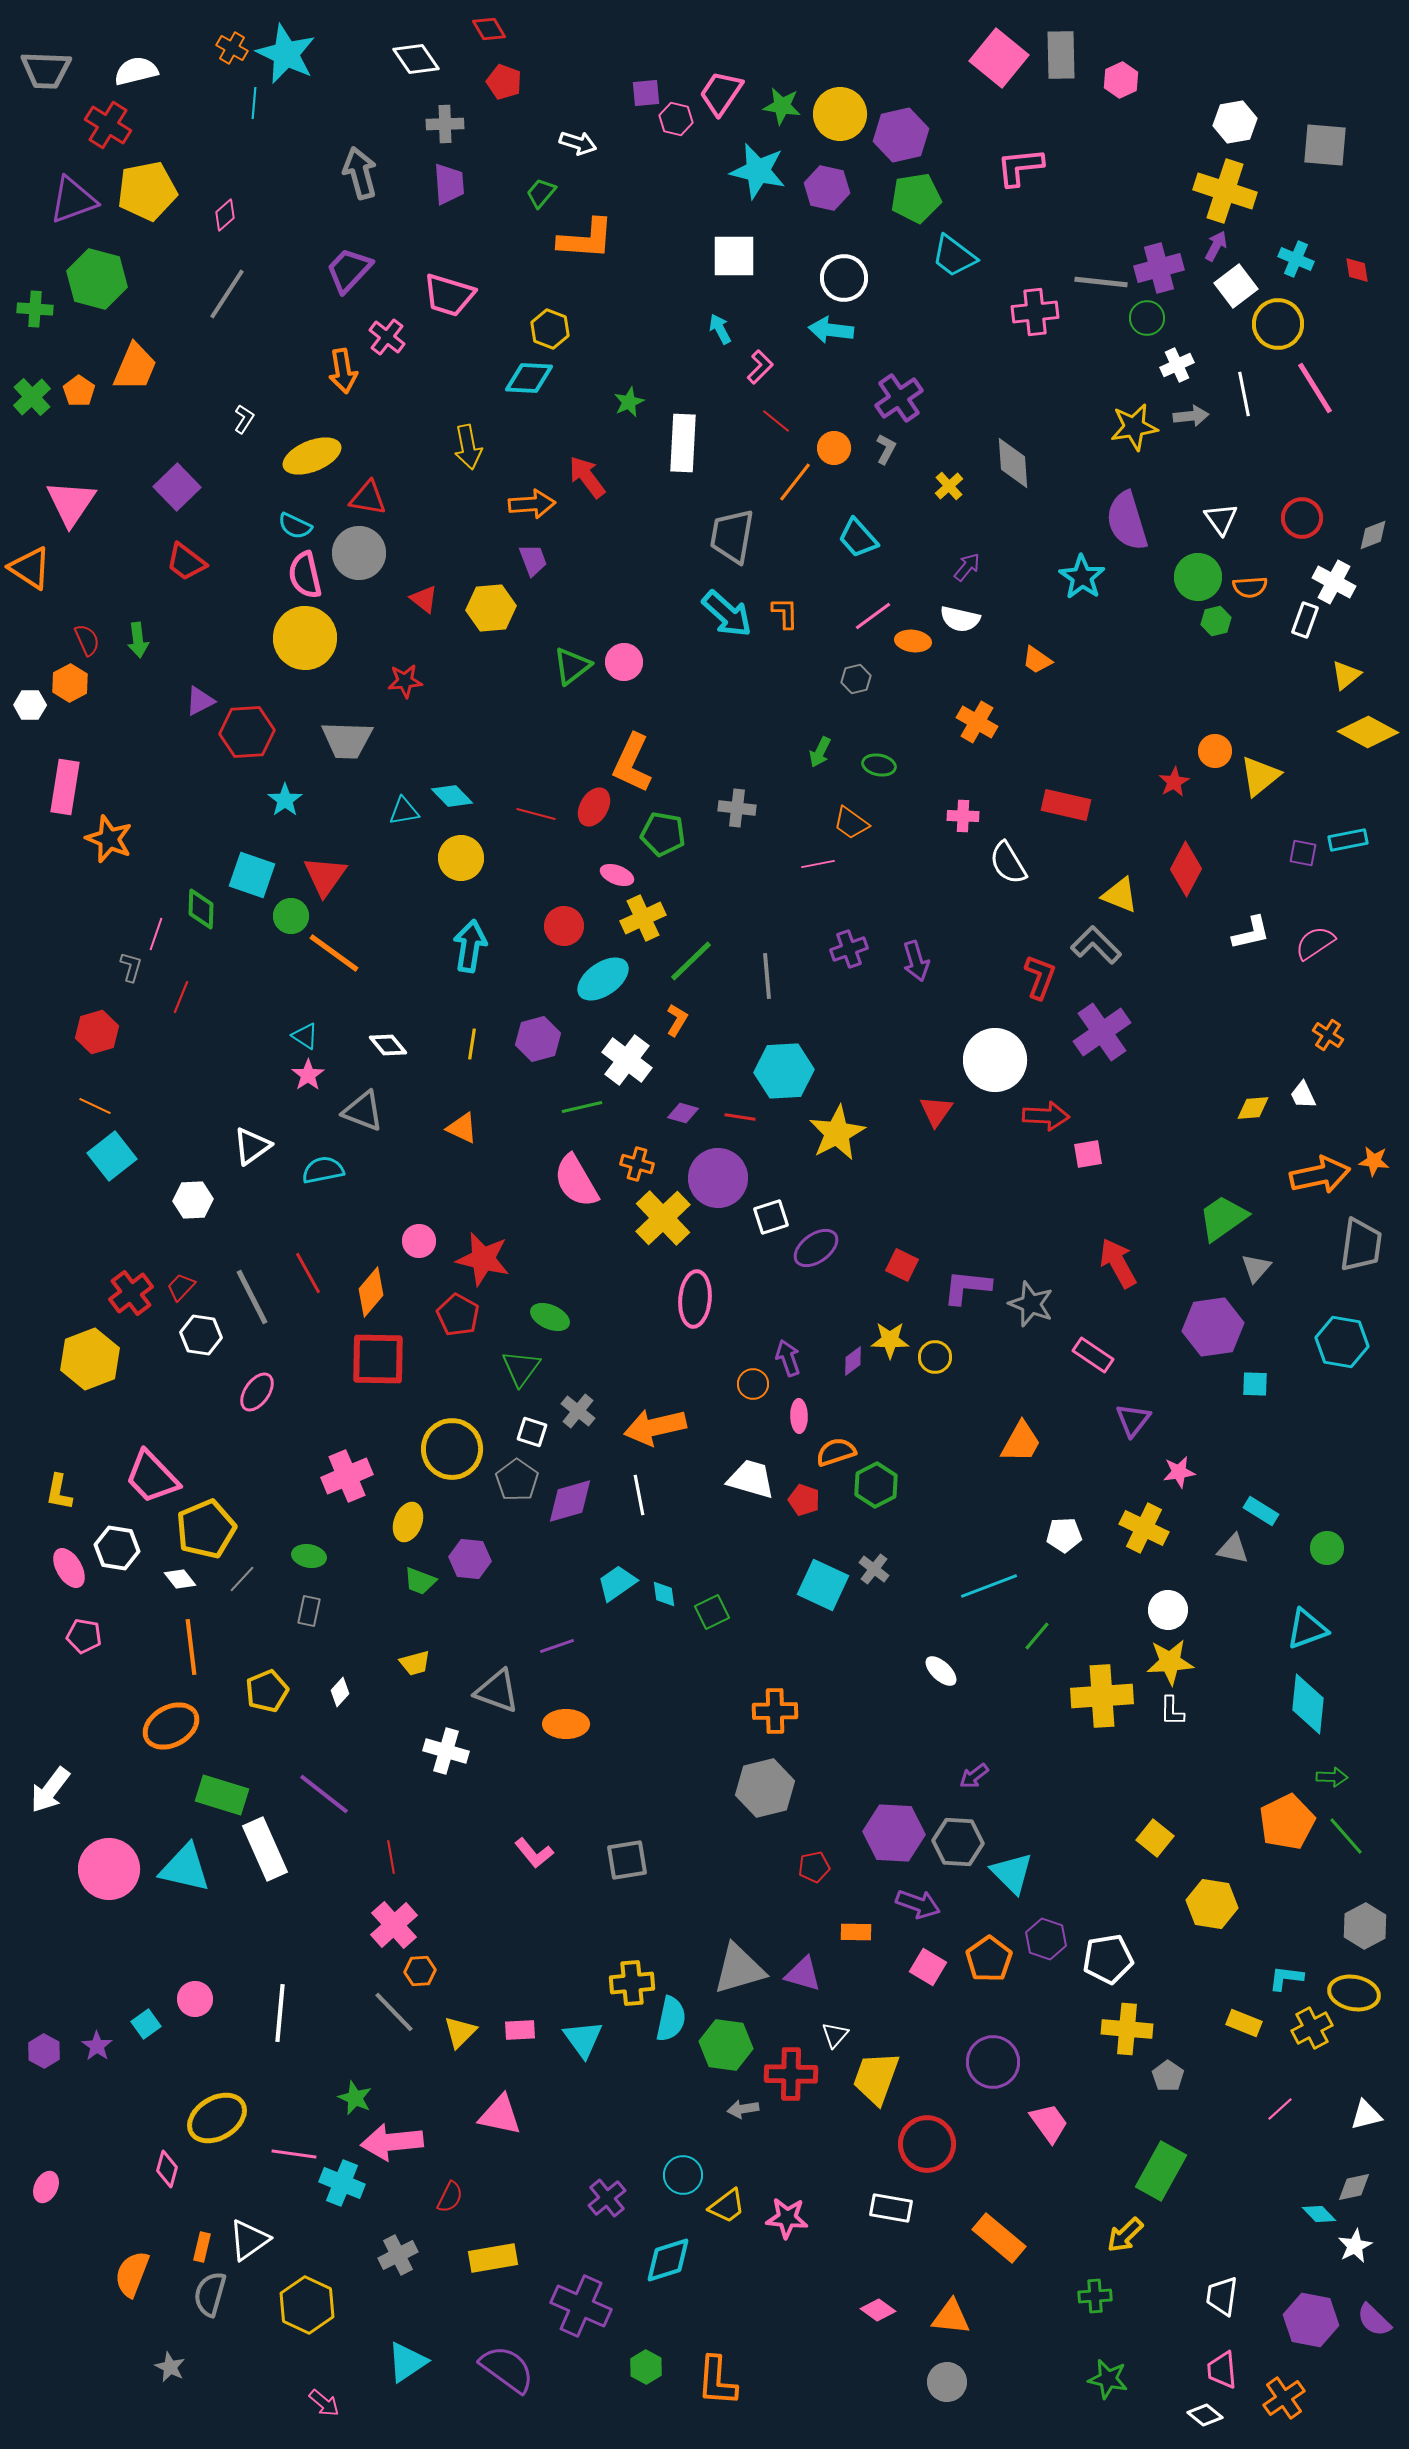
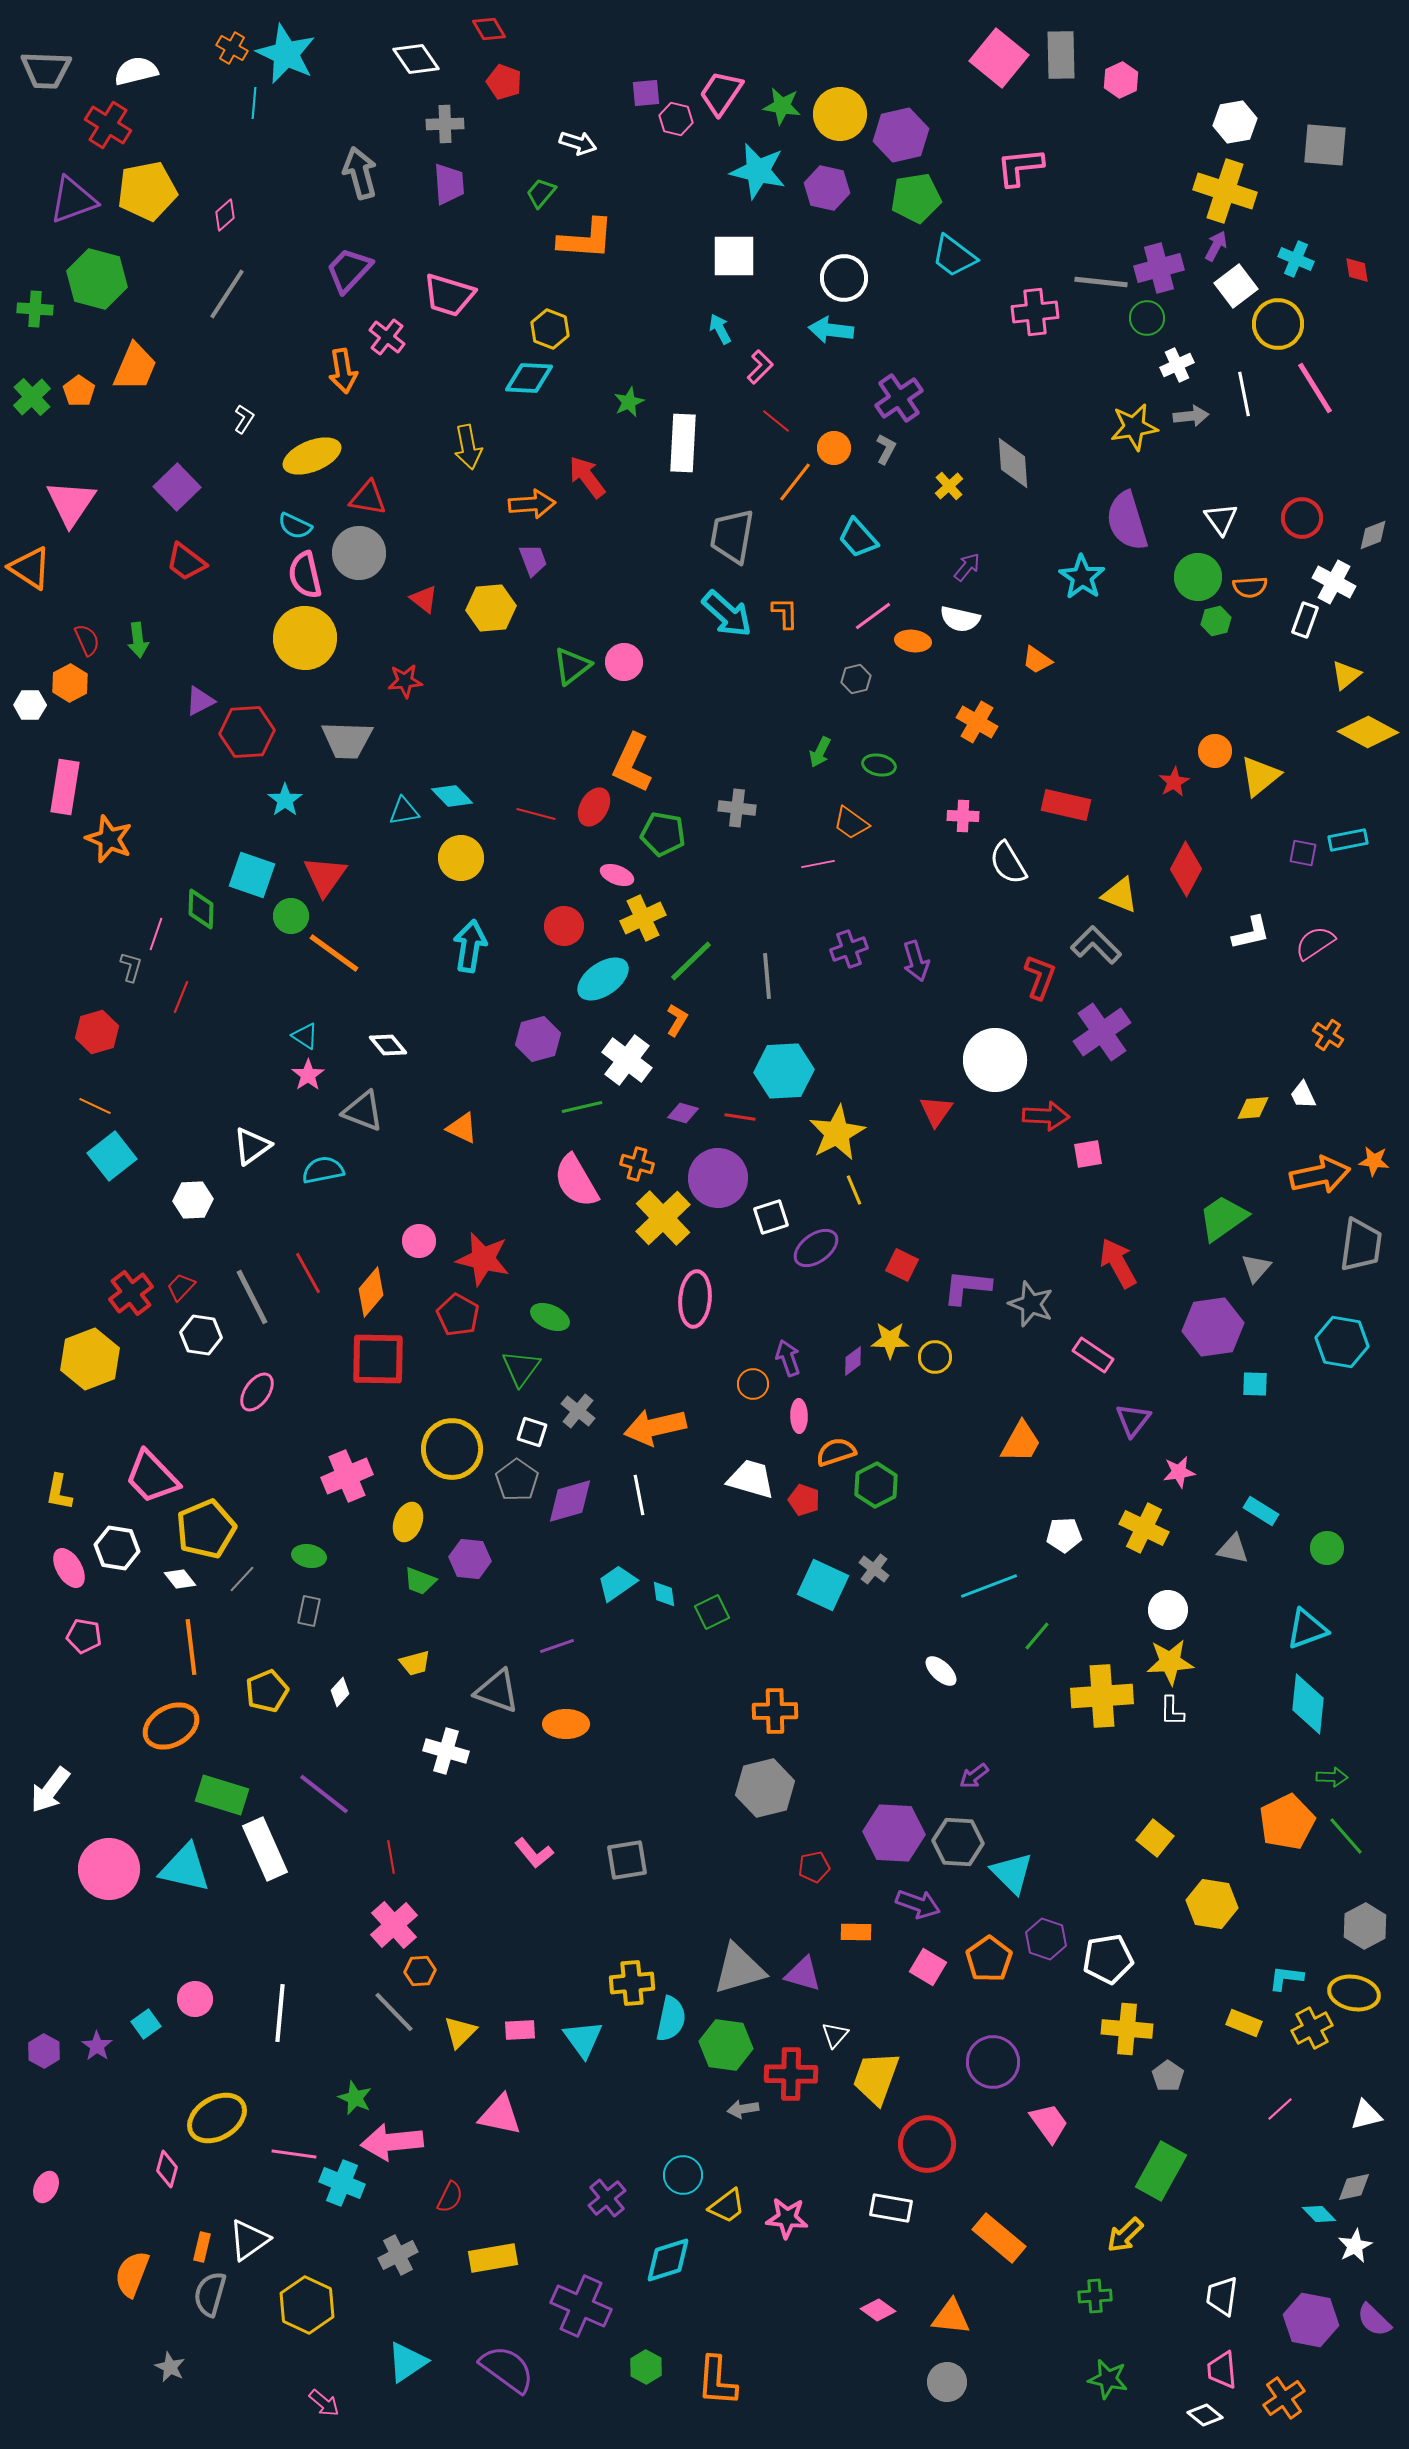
yellow line at (472, 1044): moved 382 px right, 146 px down; rotated 32 degrees counterclockwise
